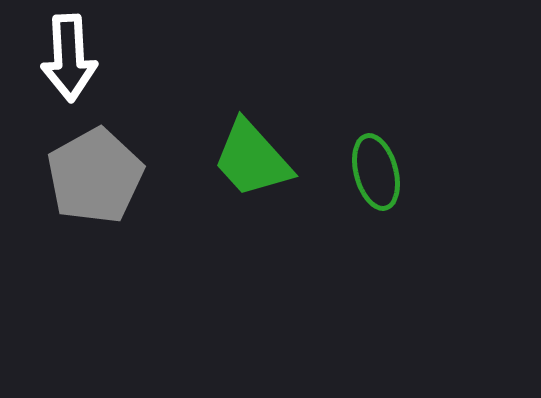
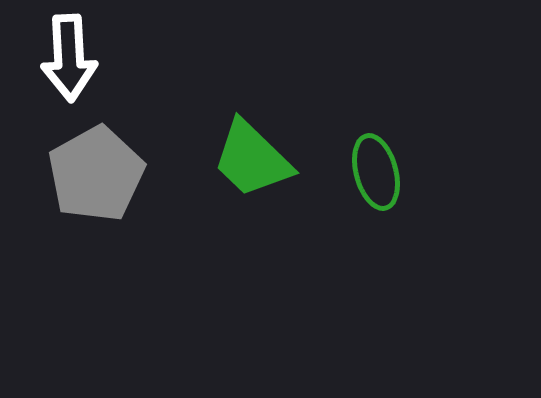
green trapezoid: rotated 4 degrees counterclockwise
gray pentagon: moved 1 px right, 2 px up
